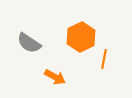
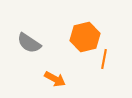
orange hexagon: moved 4 px right; rotated 12 degrees clockwise
orange arrow: moved 2 px down
